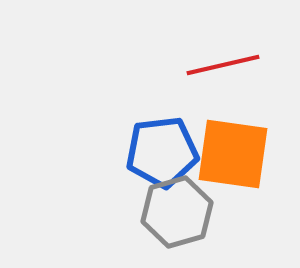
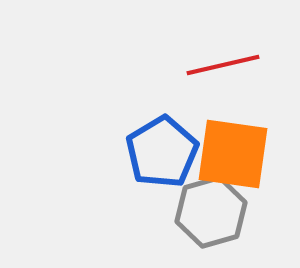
blue pentagon: rotated 24 degrees counterclockwise
gray hexagon: moved 34 px right
